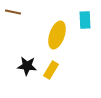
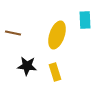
brown line: moved 21 px down
yellow rectangle: moved 4 px right, 2 px down; rotated 48 degrees counterclockwise
